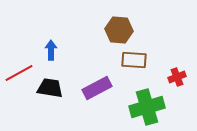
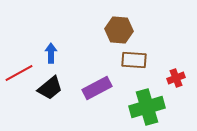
blue arrow: moved 3 px down
red cross: moved 1 px left, 1 px down
black trapezoid: rotated 132 degrees clockwise
